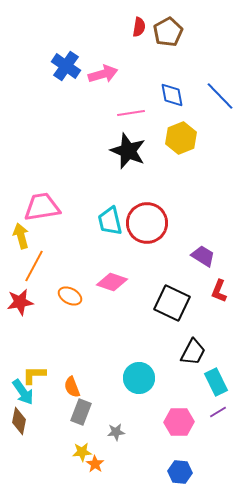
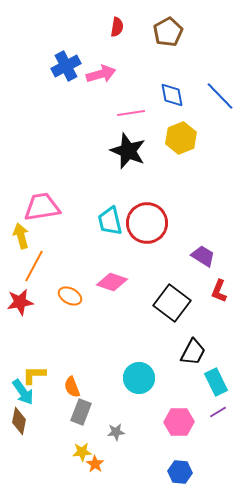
red semicircle: moved 22 px left
blue cross: rotated 28 degrees clockwise
pink arrow: moved 2 px left
black square: rotated 12 degrees clockwise
